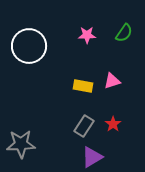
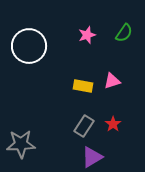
pink star: rotated 18 degrees counterclockwise
